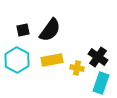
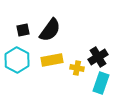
black cross: rotated 24 degrees clockwise
